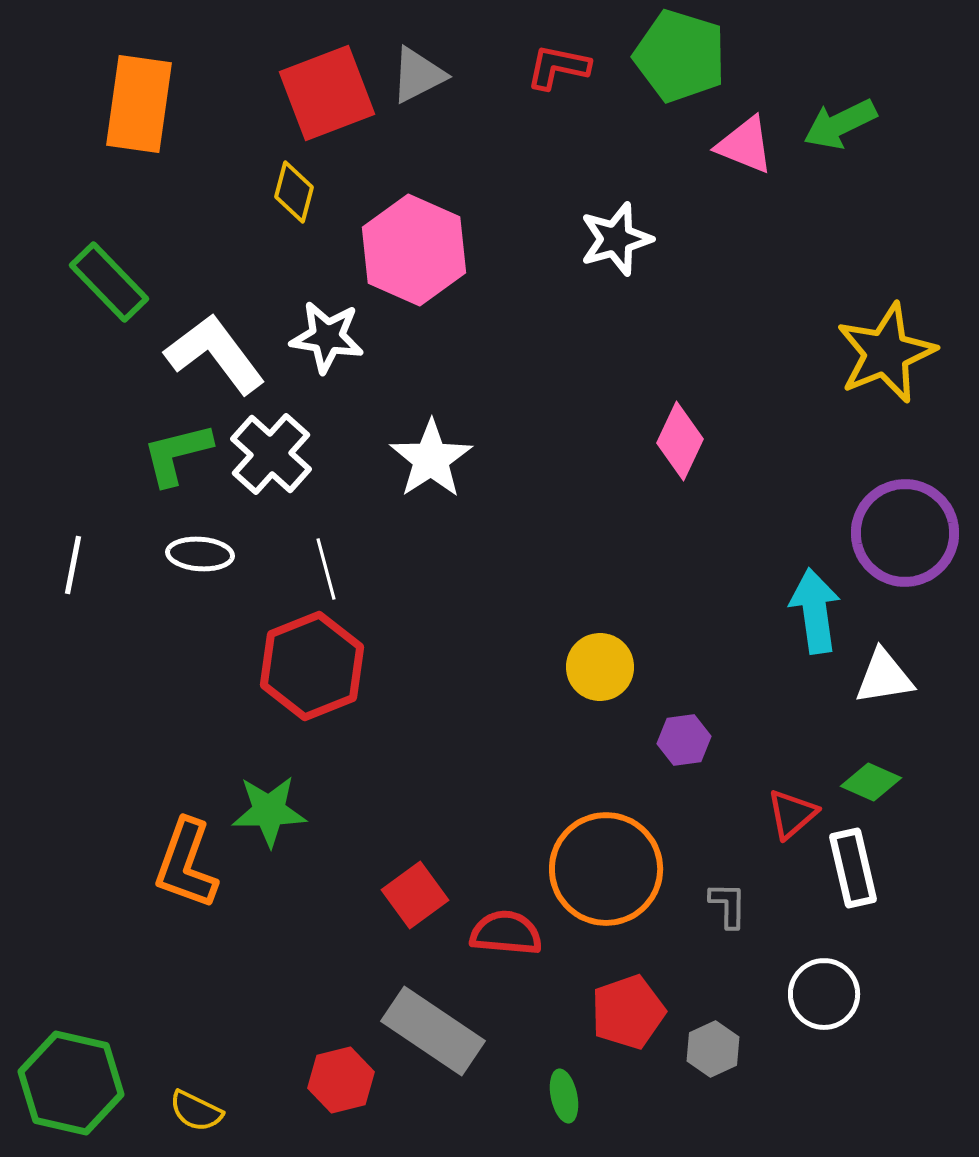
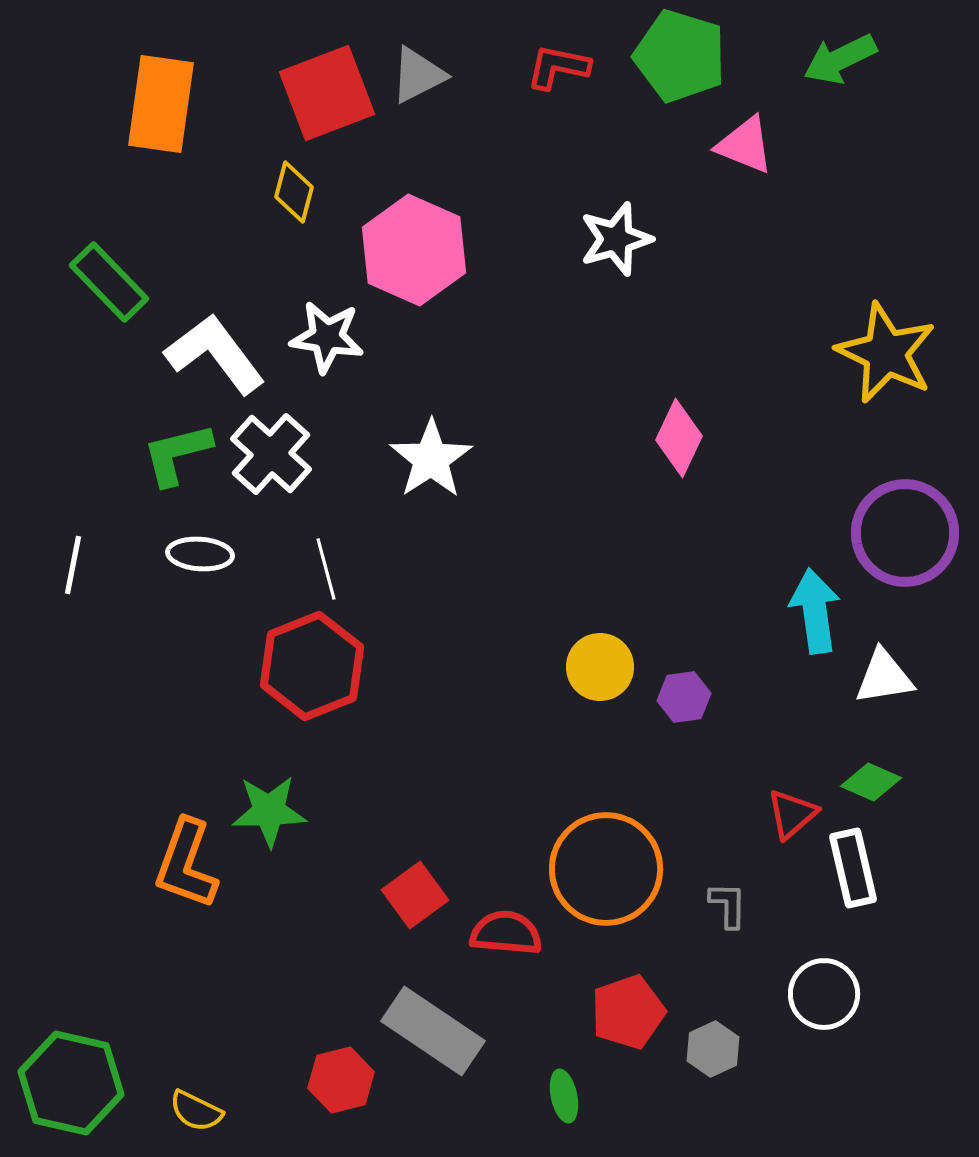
orange rectangle at (139, 104): moved 22 px right
green arrow at (840, 124): moved 65 px up
yellow star at (886, 353): rotated 24 degrees counterclockwise
pink diamond at (680, 441): moved 1 px left, 3 px up
purple hexagon at (684, 740): moved 43 px up
